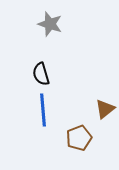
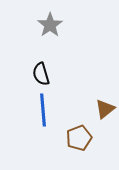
gray star: moved 1 px down; rotated 20 degrees clockwise
